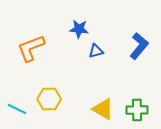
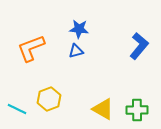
blue triangle: moved 20 px left
yellow hexagon: rotated 20 degrees counterclockwise
